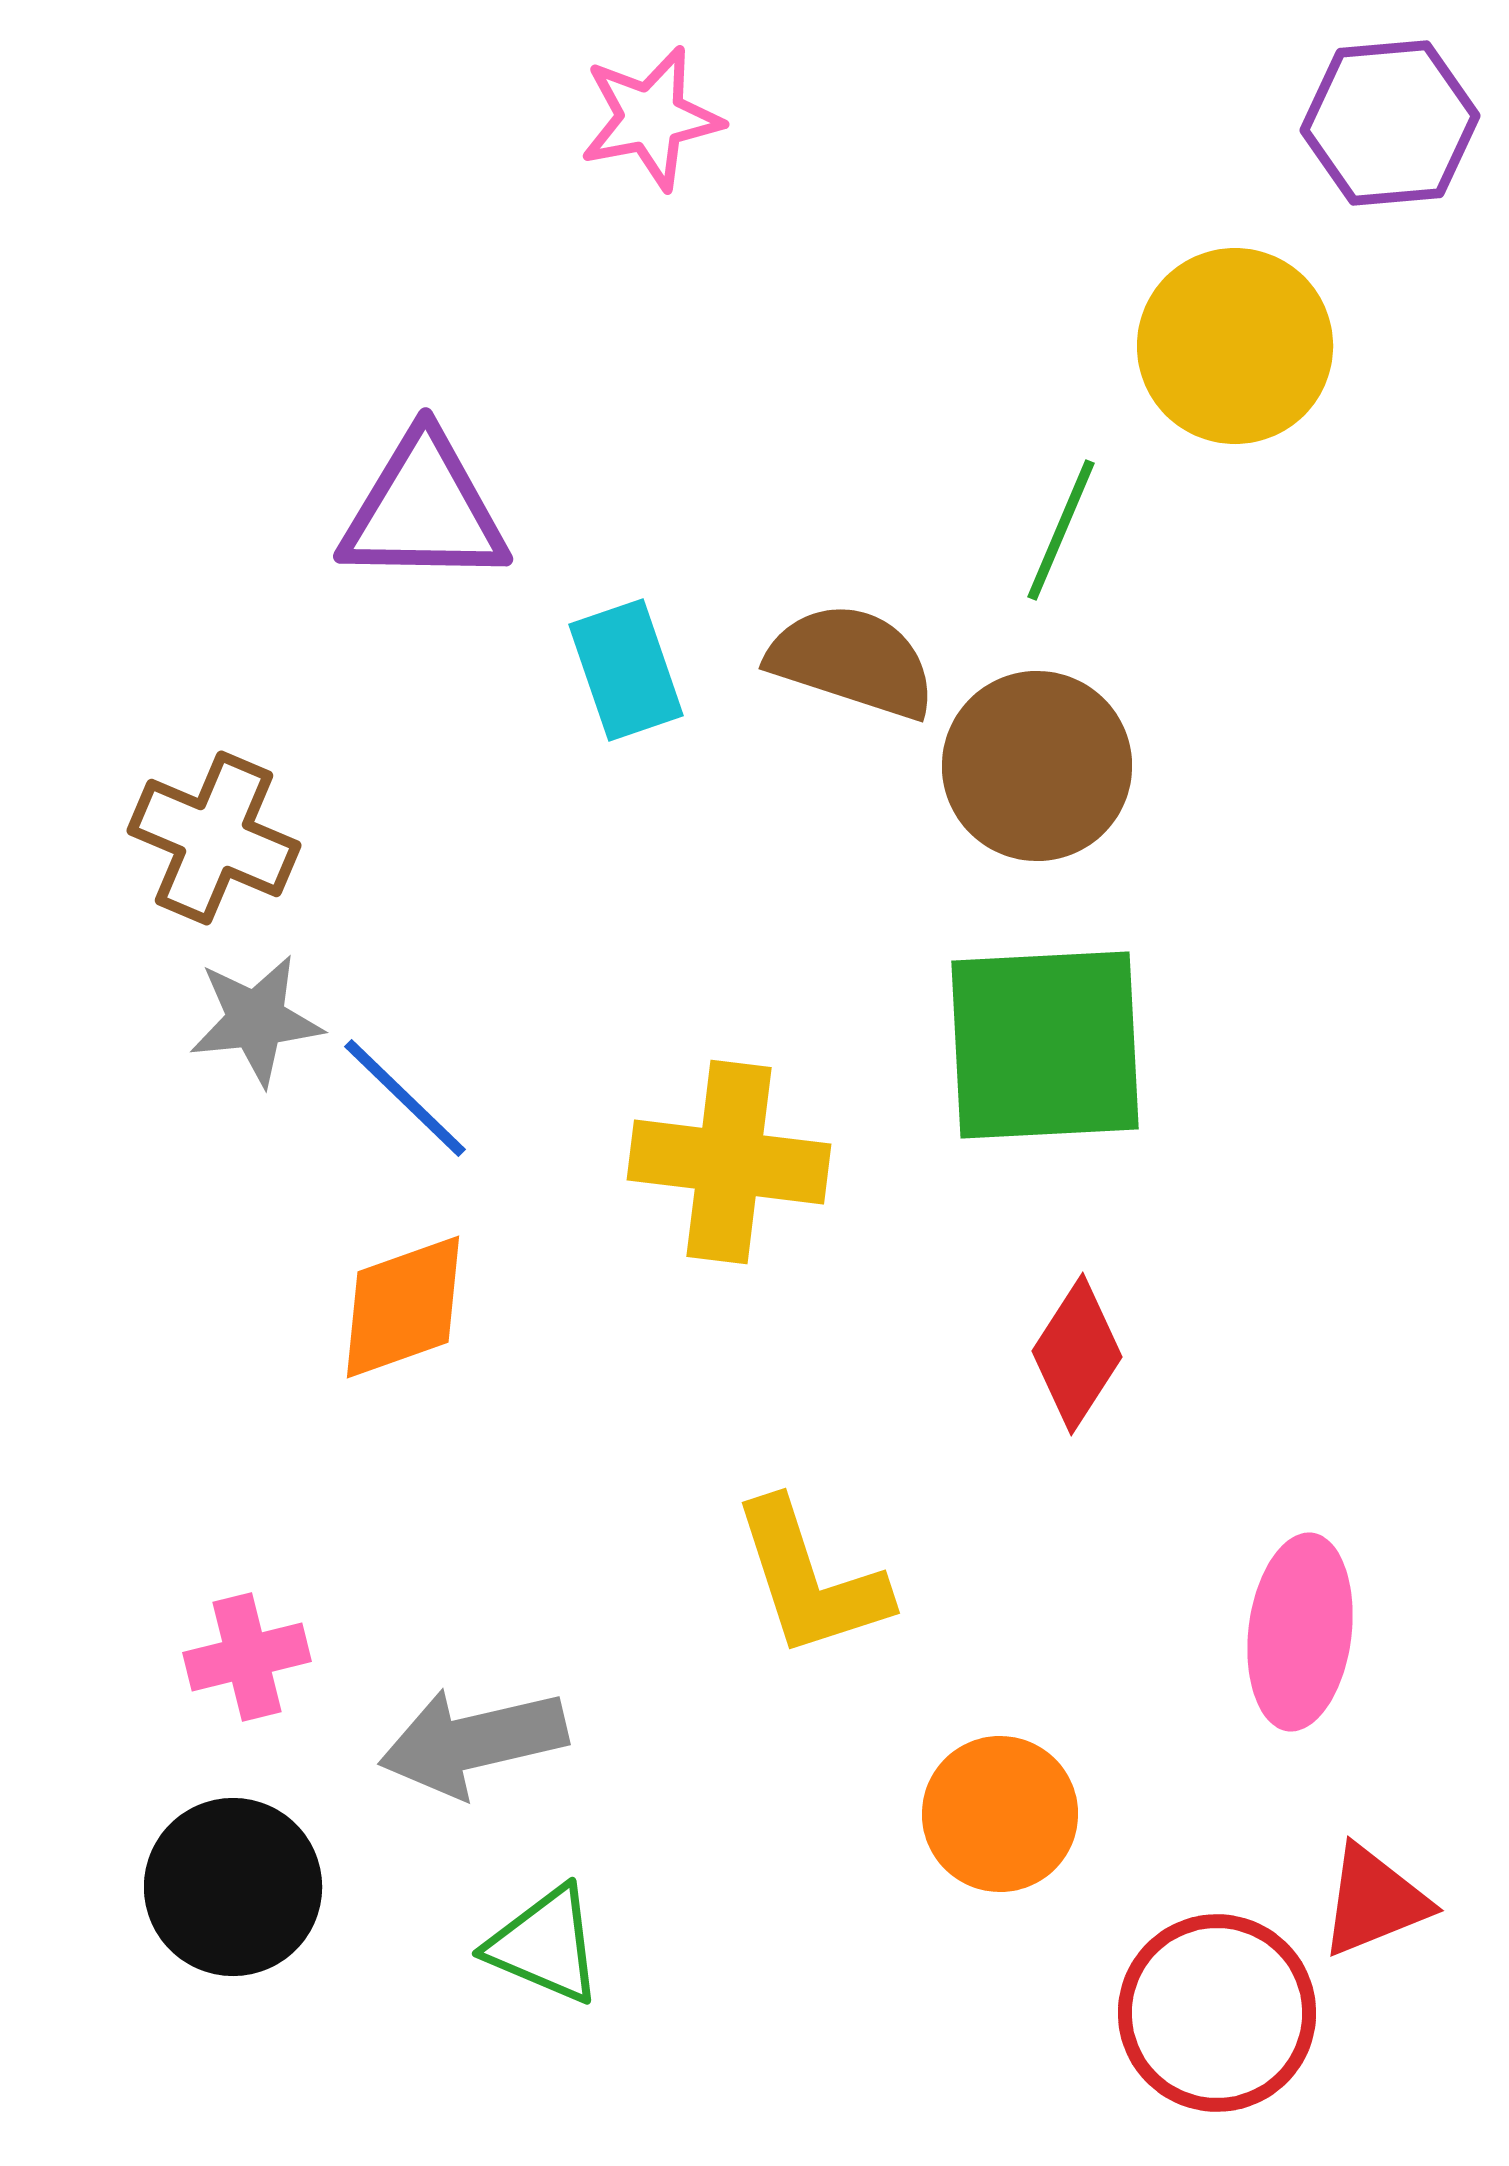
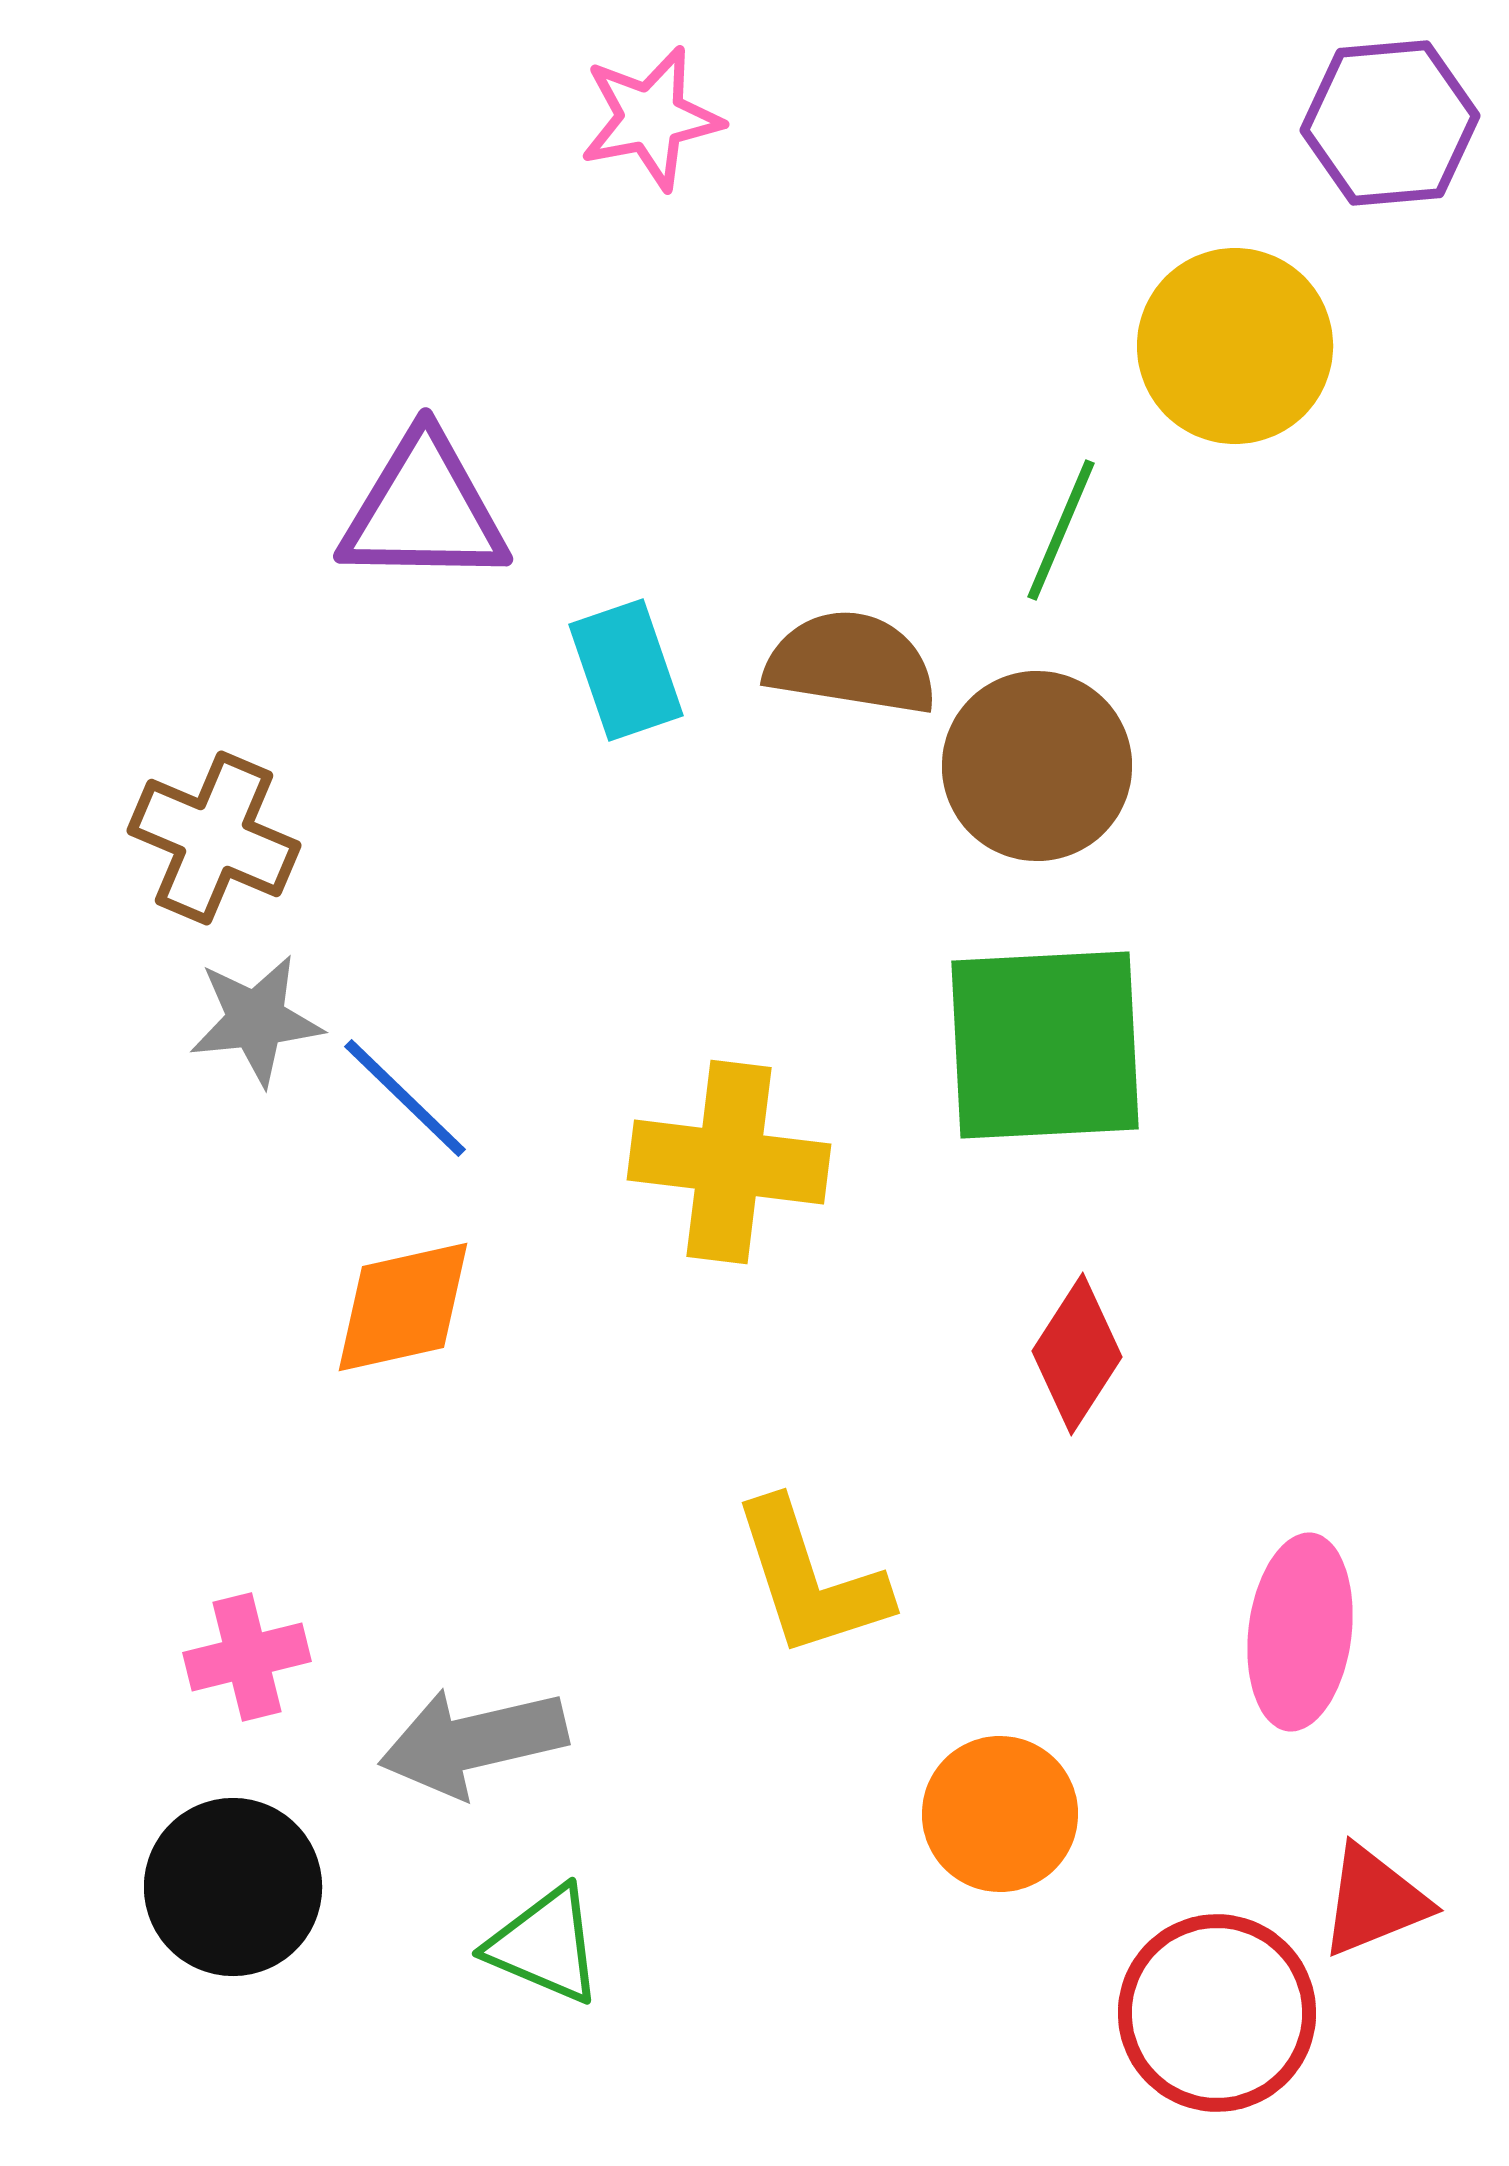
brown semicircle: moved 1 px left, 2 px down; rotated 9 degrees counterclockwise
orange diamond: rotated 7 degrees clockwise
